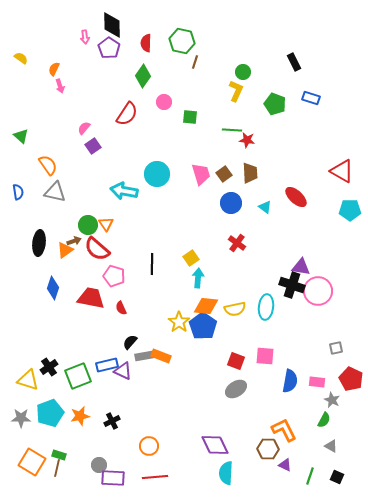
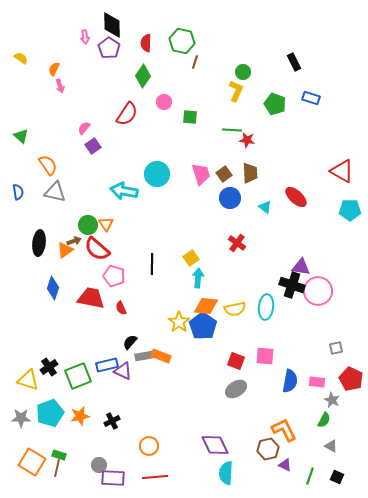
blue circle at (231, 203): moved 1 px left, 5 px up
brown hexagon at (268, 449): rotated 15 degrees counterclockwise
